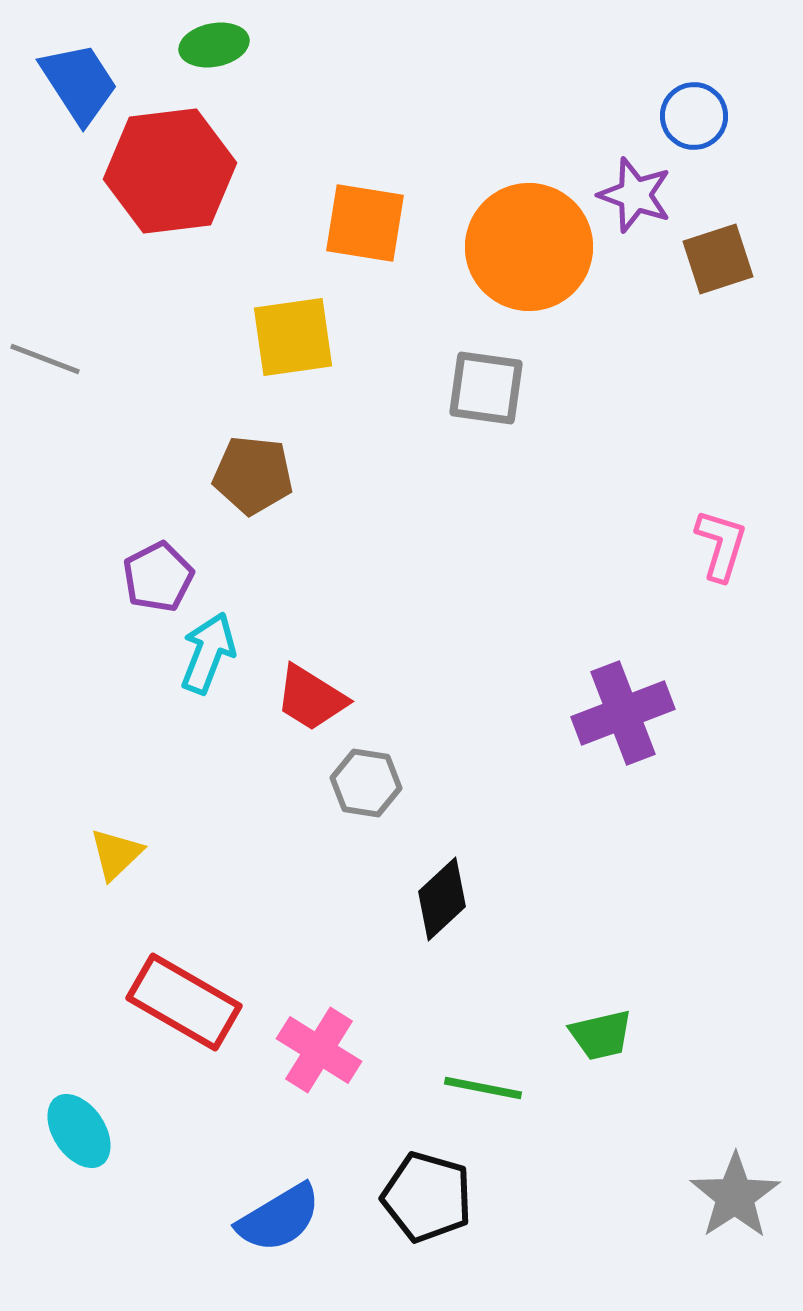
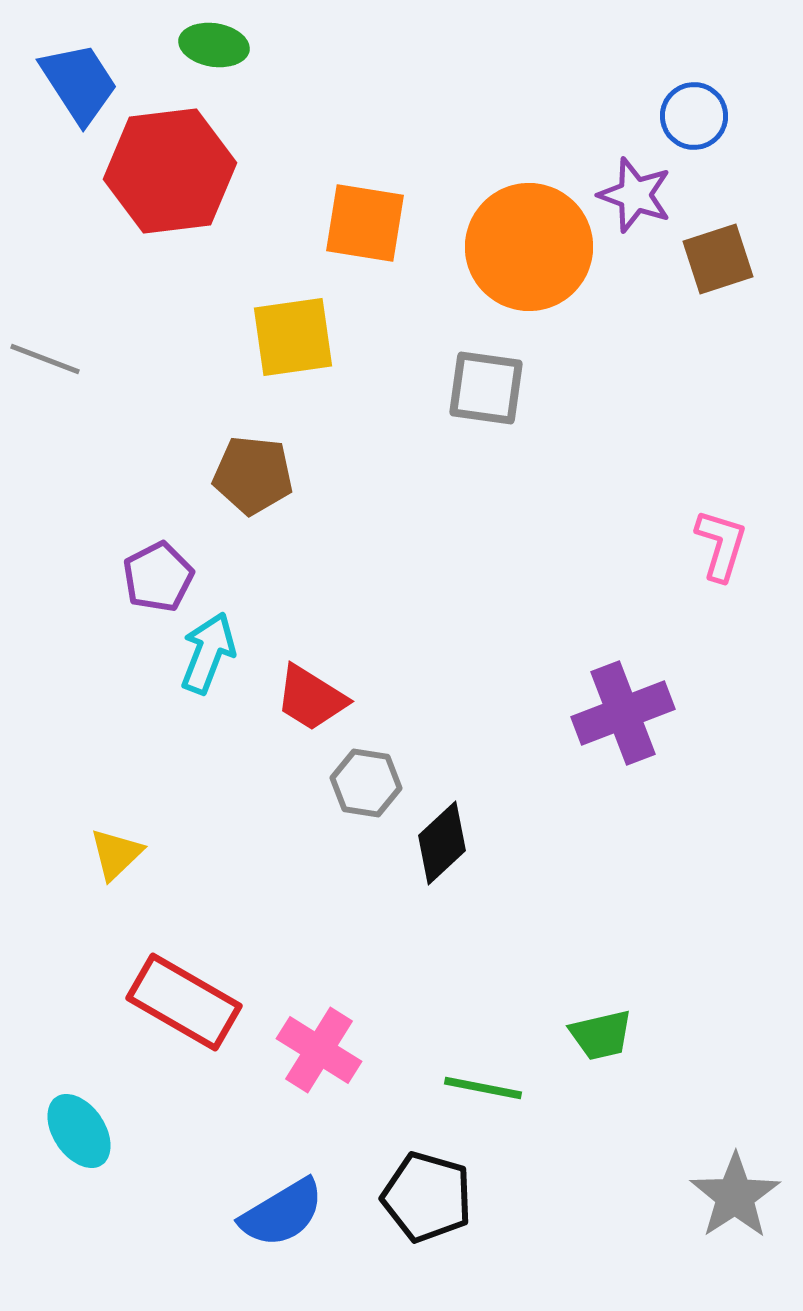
green ellipse: rotated 20 degrees clockwise
black diamond: moved 56 px up
blue semicircle: moved 3 px right, 5 px up
